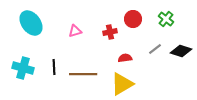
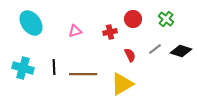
red semicircle: moved 5 px right, 3 px up; rotated 72 degrees clockwise
